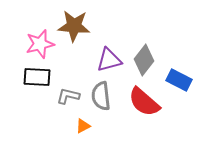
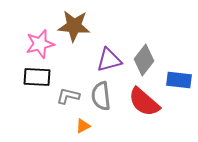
blue rectangle: rotated 20 degrees counterclockwise
